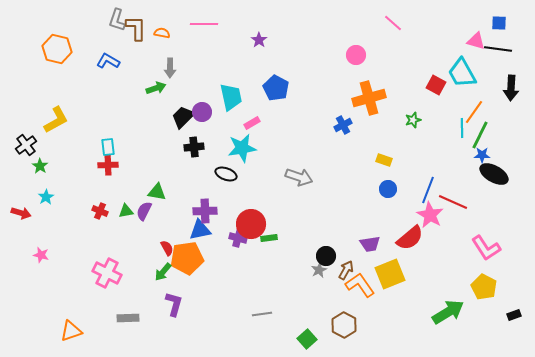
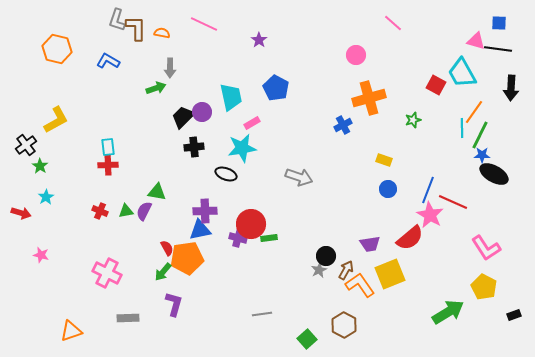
pink line at (204, 24): rotated 24 degrees clockwise
